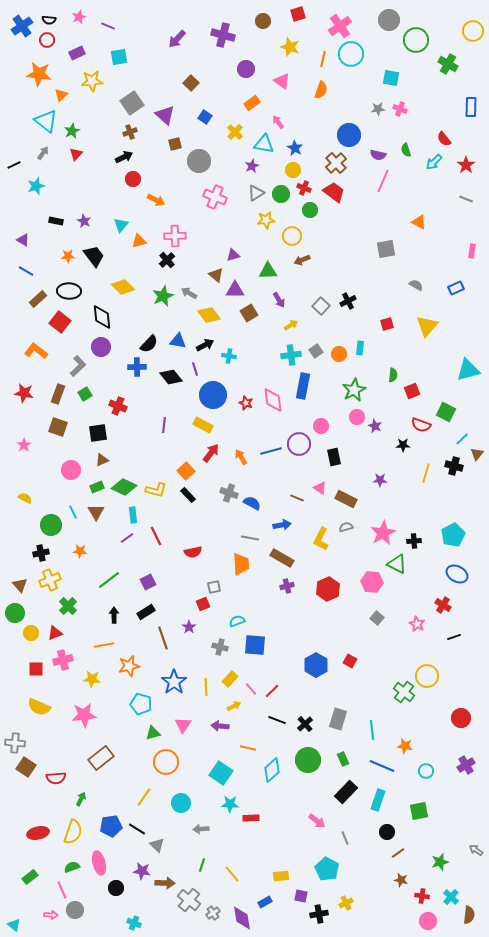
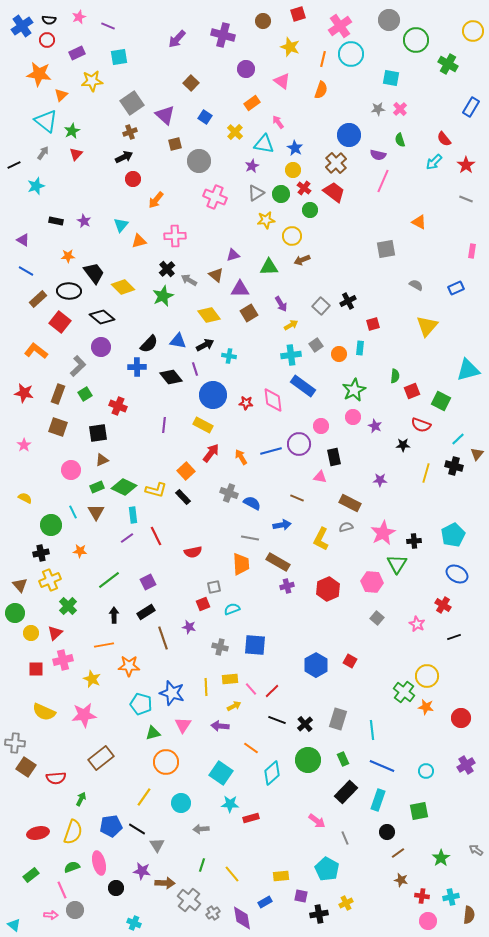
blue rectangle at (471, 107): rotated 30 degrees clockwise
pink cross at (400, 109): rotated 24 degrees clockwise
green semicircle at (406, 150): moved 6 px left, 10 px up
red cross at (304, 188): rotated 16 degrees clockwise
orange arrow at (156, 200): rotated 102 degrees clockwise
black trapezoid at (94, 256): moved 17 px down
black cross at (167, 260): moved 9 px down
green triangle at (268, 271): moved 1 px right, 4 px up
purple triangle at (235, 290): moved 5 px right, 1 px up
gray arrow at (189, 293): moved 13 px up
purple arrow at (279, 300): moved 2 px right, 4 px down
black diamond at (102, 317): rotated 45 degrees counterclockwise
red square at (387, 324): moved 14 px left
gray square at (316, 351): moved 6 px up
green semicircle at (393, 375): moved 2 px right, 1 px down
blue rectangle at (303, 386): rotated 65 degrees counterclockwise
red star at (246, 403): rotated 16 degrees counterclockwise
green square at (446, 412): moved 5 px left, 11 px up
pink circle at (357, 417): moved 4 px left
cyan line at (462, 439): moved 4 px left
pink triangle at (320, 488): moved 11 px up; rotated 24 degrees counterclockwise
black rectangle at (188, 495): moved 5 px left, 2 px down
brown rectangle at (346, 499): moved 4 px right, 4 px down
brown rectangle at (282, 558): moved 4 px left, 4 px down
green triangle at (397, 564): rotated 35 degrees clockwise
cyan semicircle at (237, 621): moved 5 px left, 12 px up
purple star at (189, 627): rotated 24 degrees counterclockwise
red triangle at (55, 633): rotated 21 degrees counterclockwise
orange star at (129, 666): rotated 15 degrees clockwise
yellow star at (92, 679): rotated 18 degrees clockwise
yellow rectangle at (230, 679): rotated 42 degrees clockwise
blue star at (174, 682): moved 2 px left, 11 px down; rotated 20 degrees counterclockwise
yellow semicircle at (39, 707): moved 5 px right, 5 px down
orange star at (405, 746): moved 21 px right, 39 px up
orange line at (248, 748): moved 3 px right; rotated 21 degrees clockwise
cyan diamond at (272, 770): moved 3 px down
red rectangle at (251, 818): rotated 14 degrees counterclockwise
gray triangle at (157, 845): rotated 14 degrees clockwise
green star at (440, 862): moved 1 px right, 4 px up; rotated 18 degrees counterclockwise
green rectangle at (30, 877): moved 1 px right, 2 px up
cyan cross at (451, 897): rotated 35 degrees clockwise
